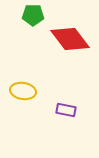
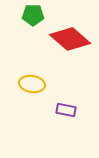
red diamond: rotated 12 degrees counterclockwise
yellow ellipse: moved 9 px right, 7 px up
